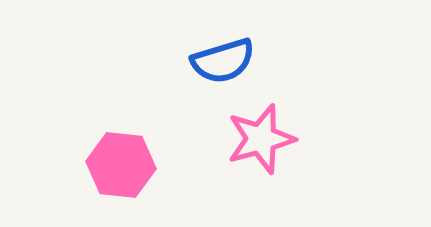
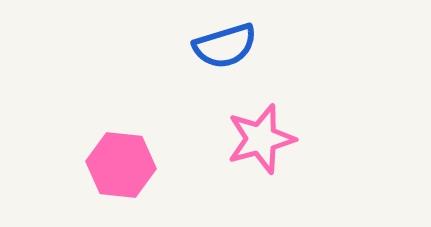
blue semicircle: moved 2 px right, 15 px up
